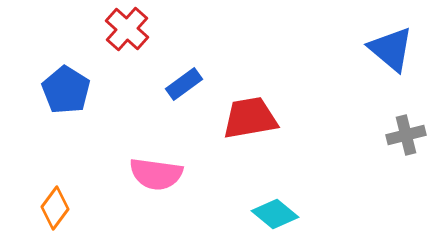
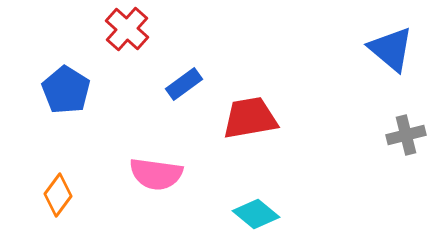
orange diamond: moved 3 px right, 13 px up
cyan diamond: moved 19 px left
